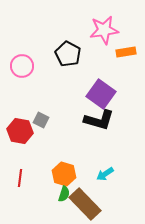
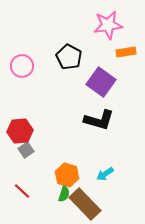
pink star: moved 4 px right, 5 px up
black pentagon: moved 1 px right, 3 px down
purple square: moved 12 px up
gray square: moved 15 px left, 30 px down; rotated 28 degrees clockwise
red hexagon: rotated 15 degrees counterclockwise
orange hexagon: moved 3 px right, 1 px down
red line: moved 2 px right, 13 px down; rotated 54 degrees counterclockwise
